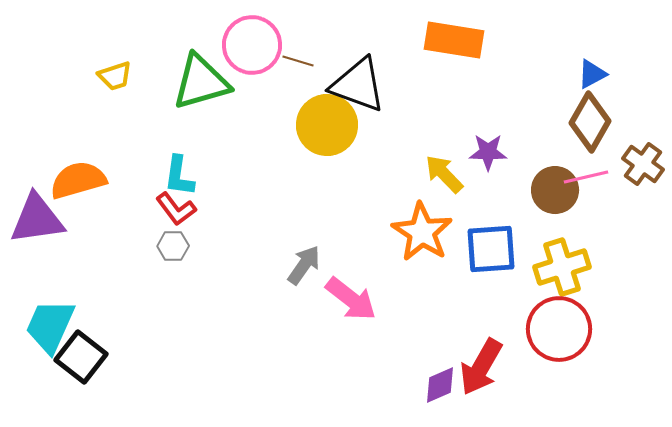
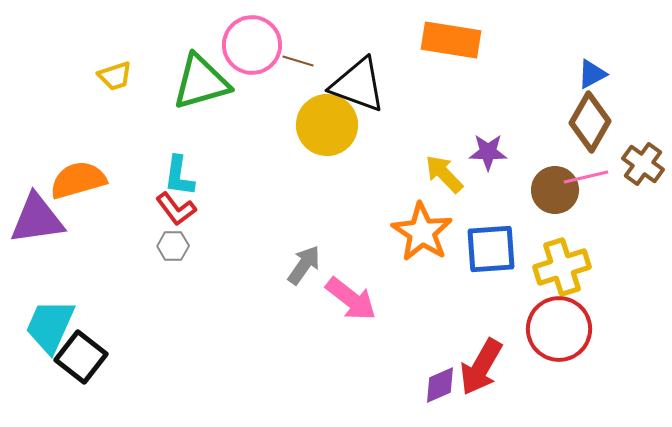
orange rectangle: moved 3 px left
